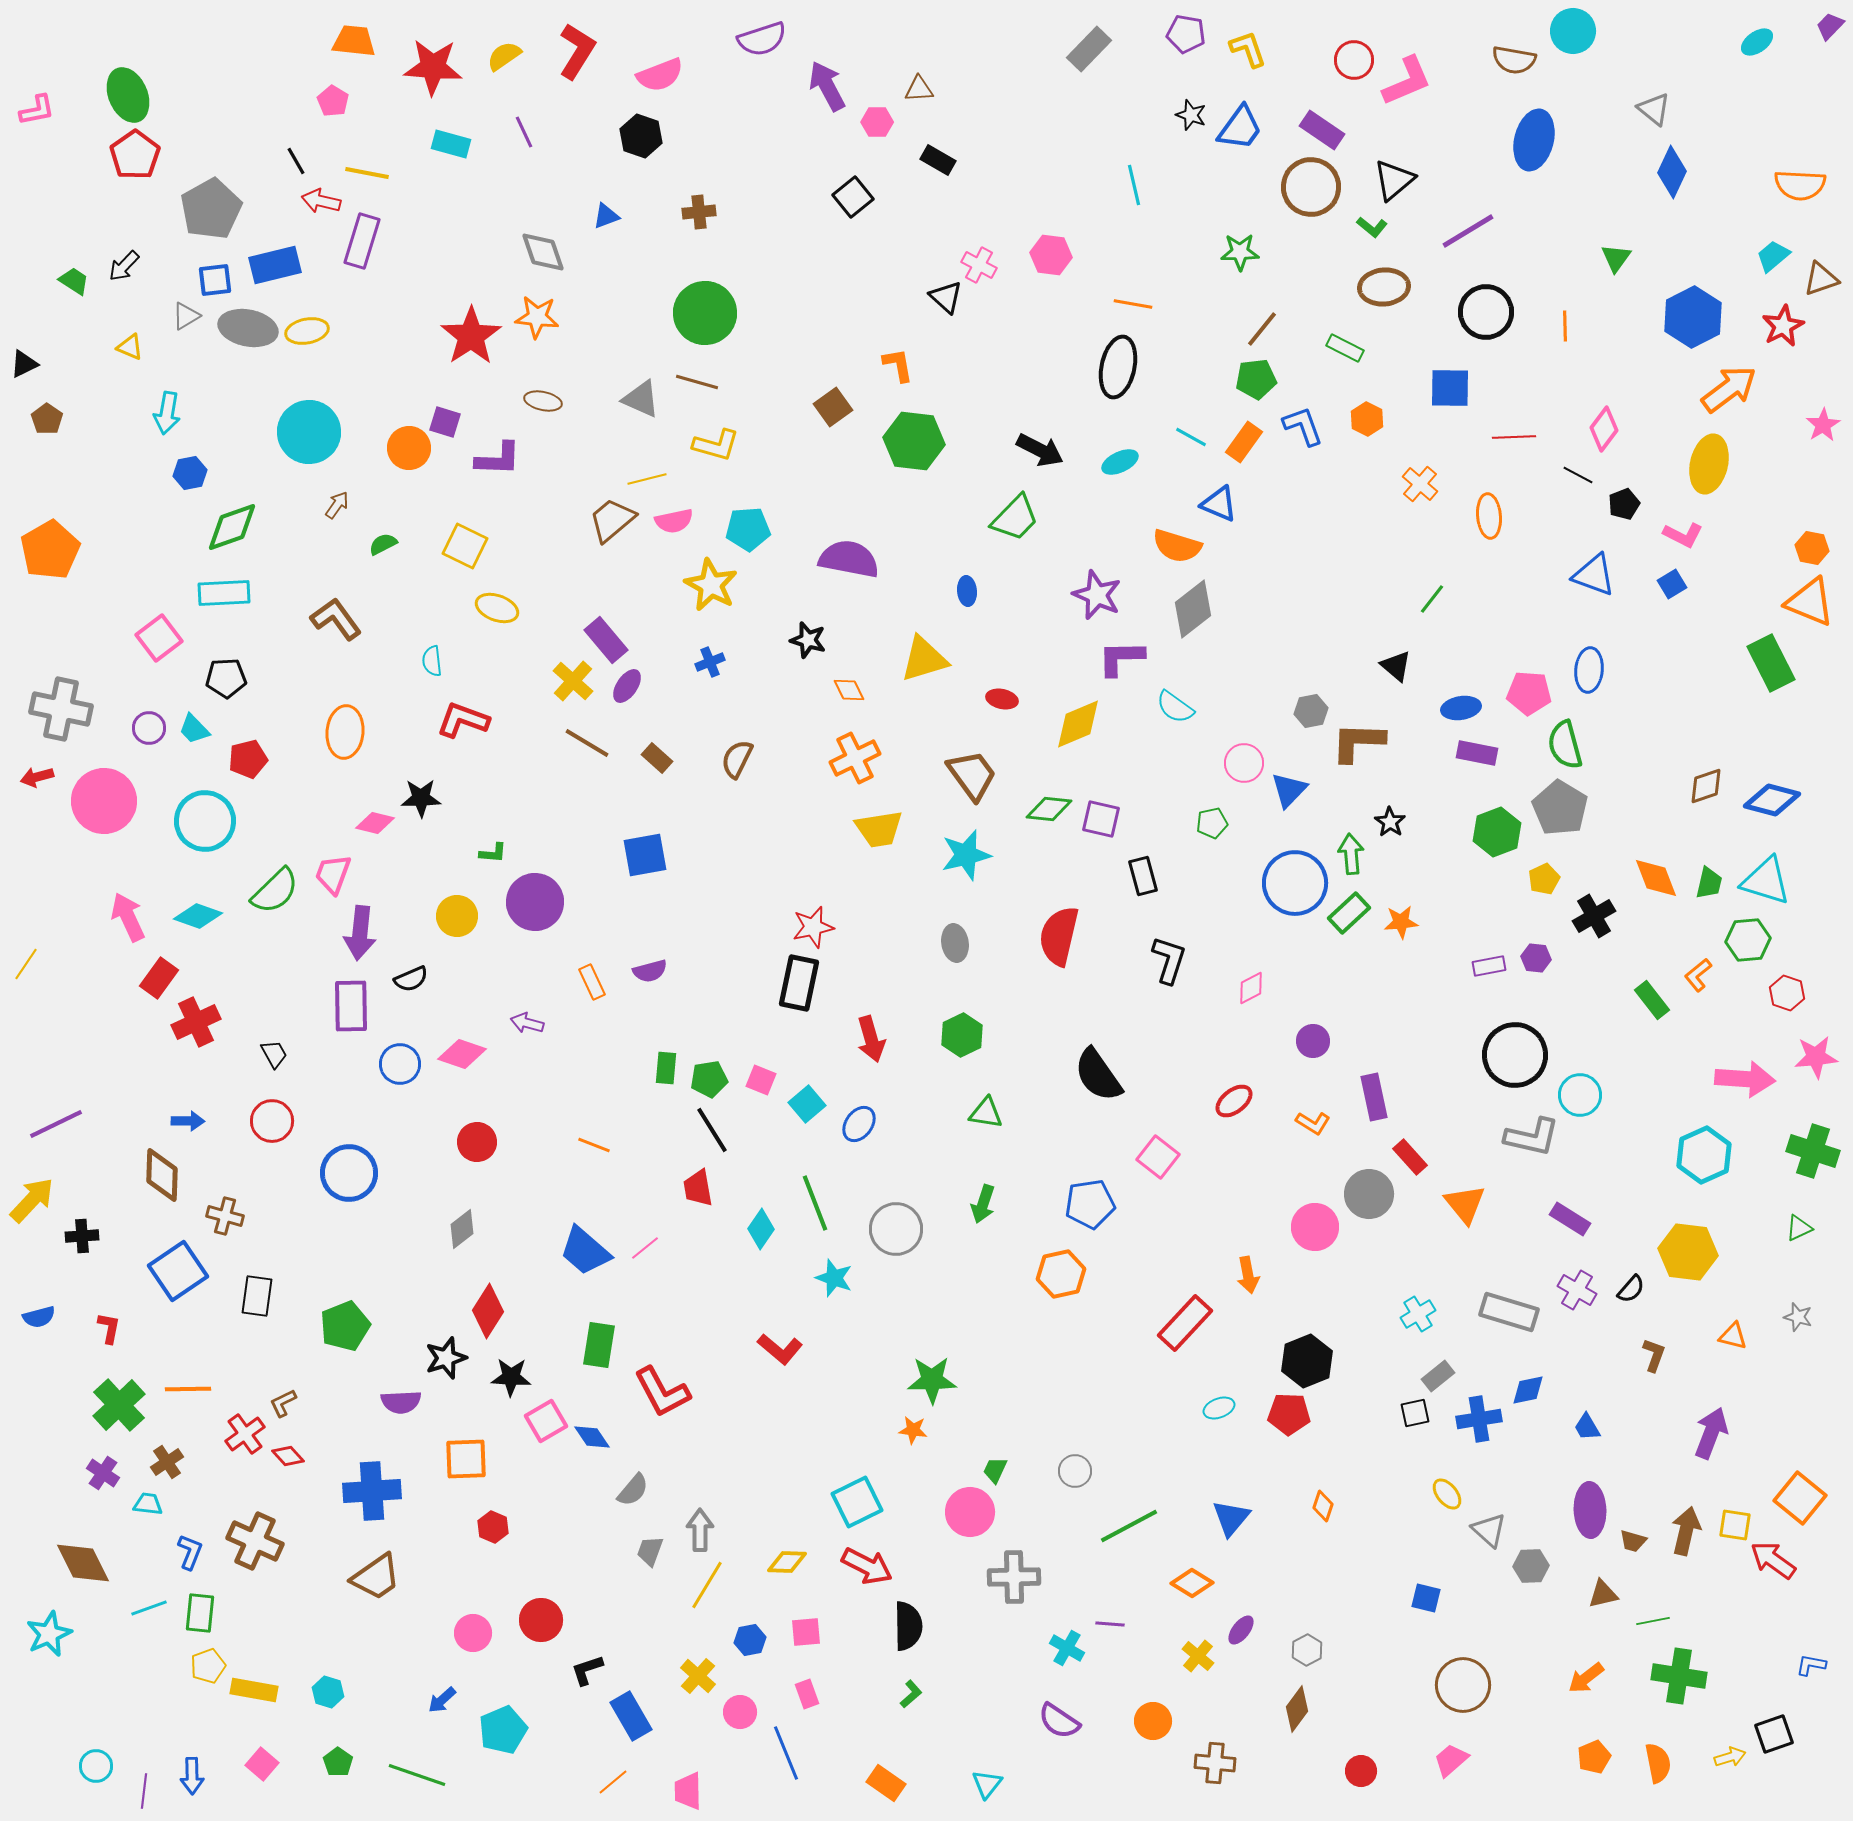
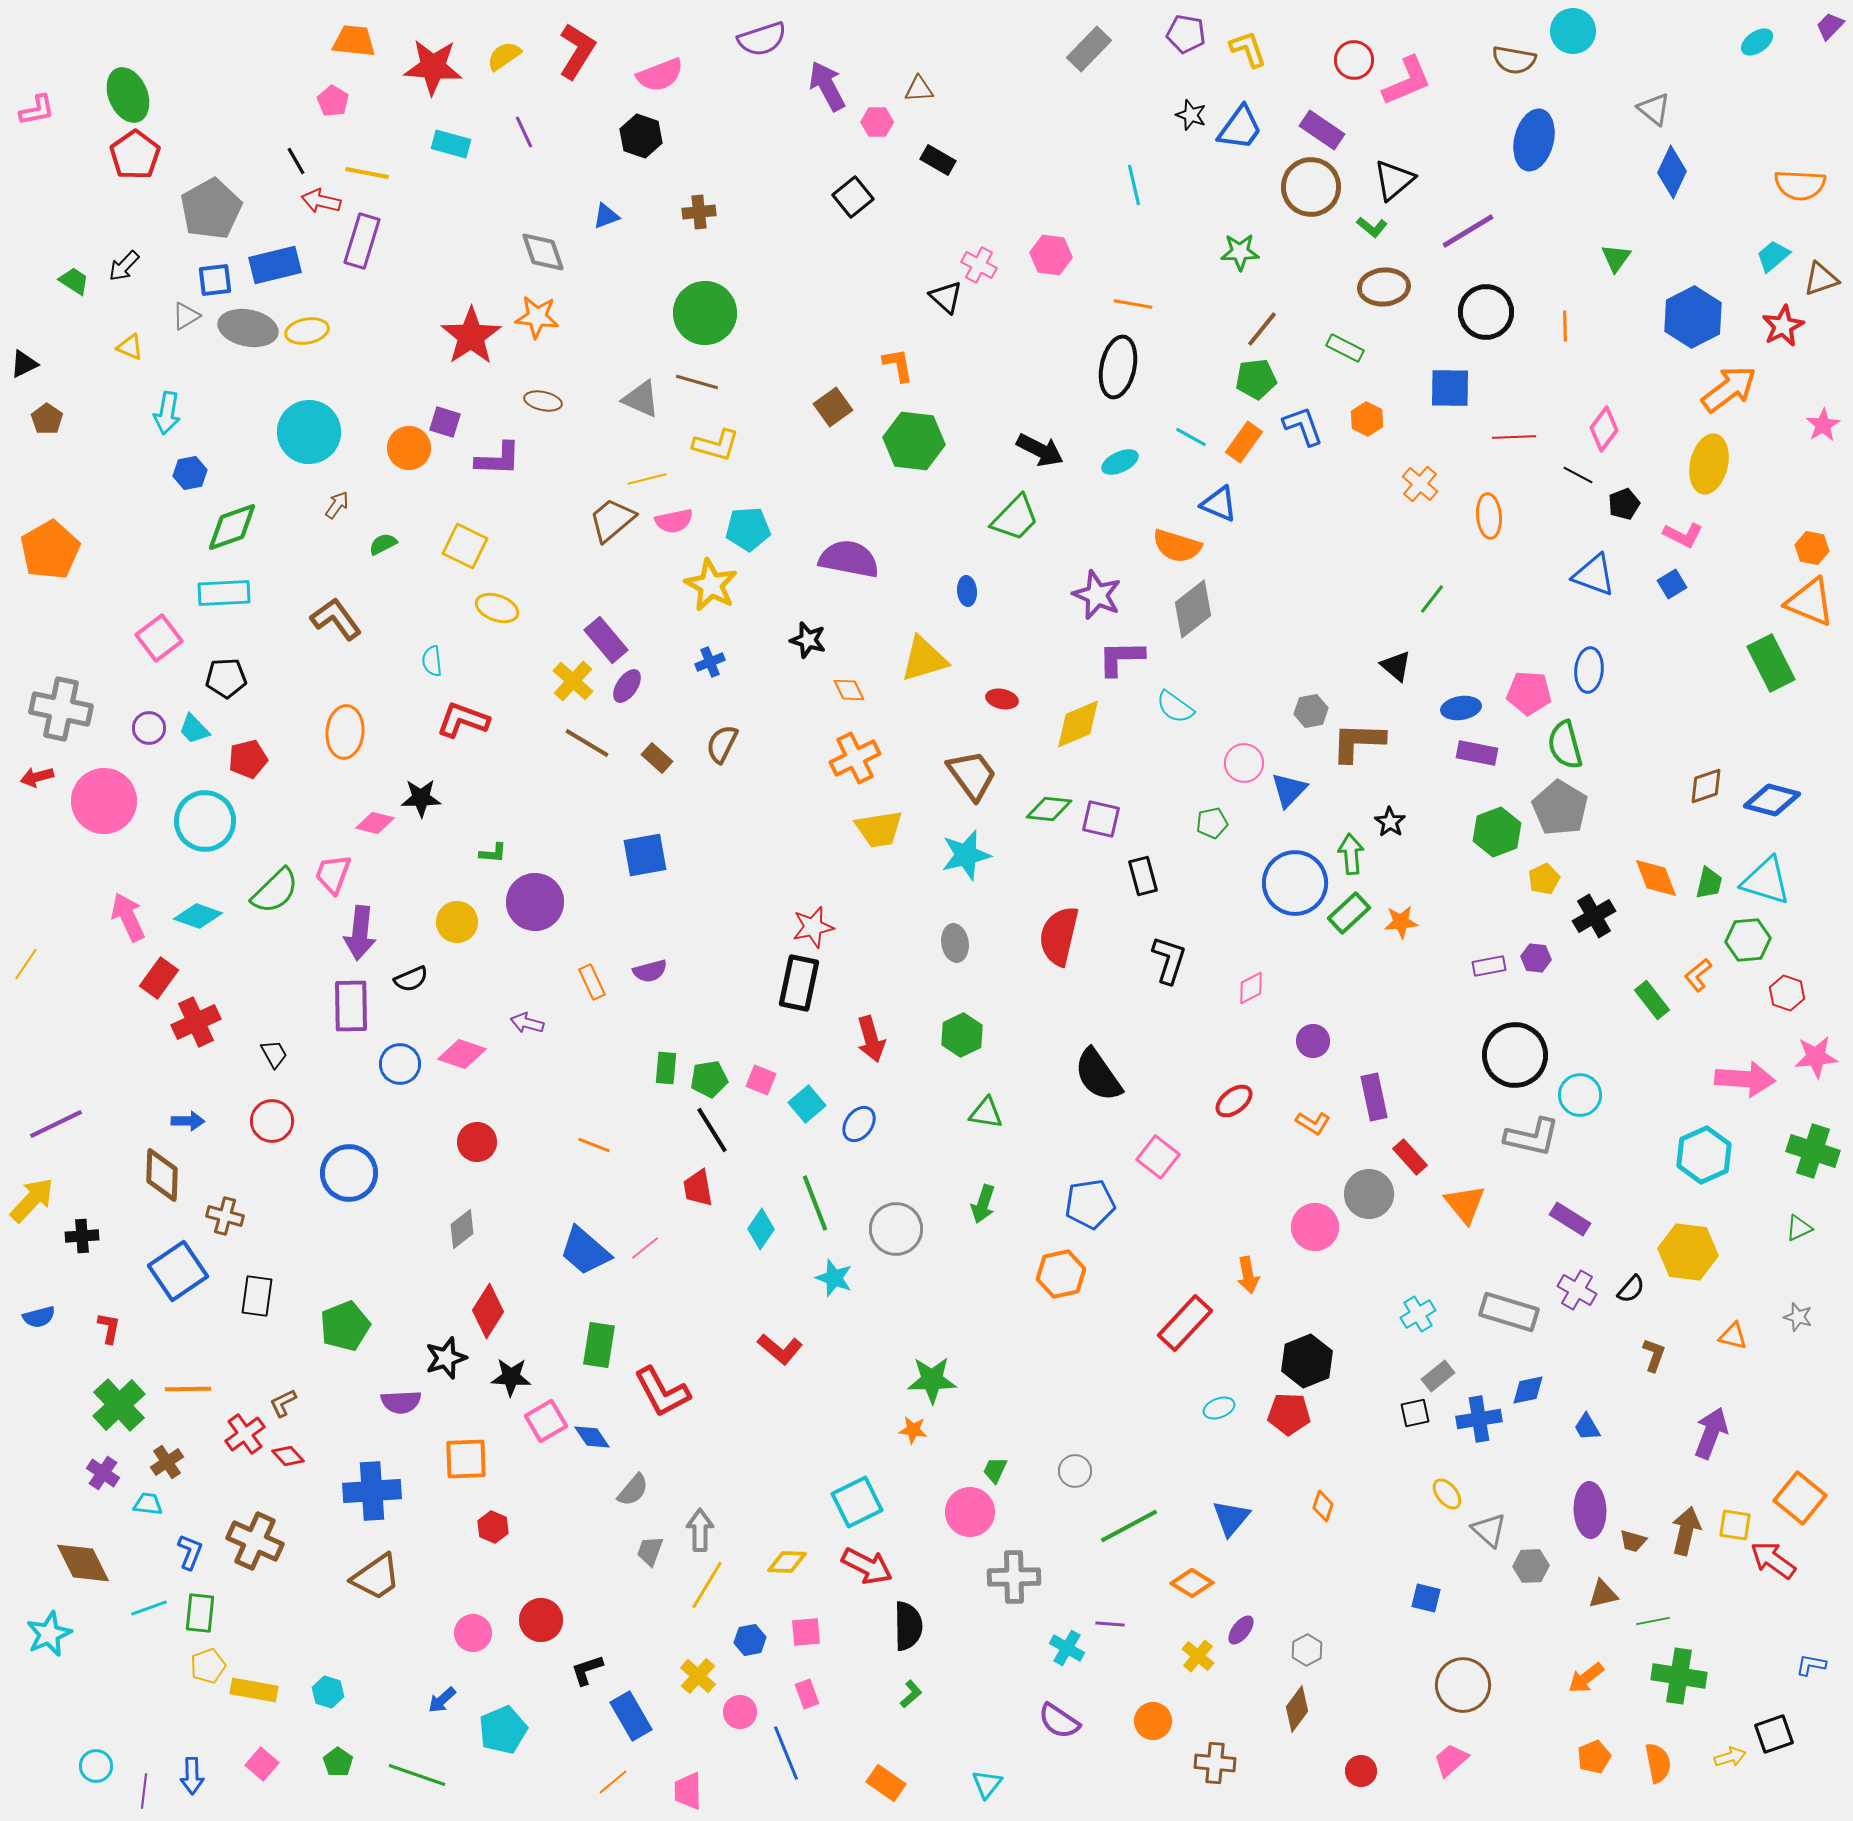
brown semicircle at (737, 759): moved 15 px left, 15 px up
yellow circle at (457, 916): moved 6 px down
